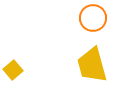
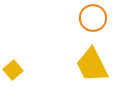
yellow trapezoid: rotated 12 degrees counterclockwise
